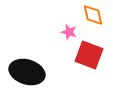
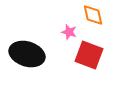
black ellipse: moved 18 px up
